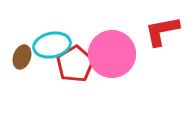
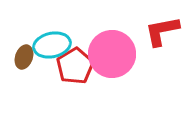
brown ellipse: moved 2 px right
red pentagon: moved 2 px down
